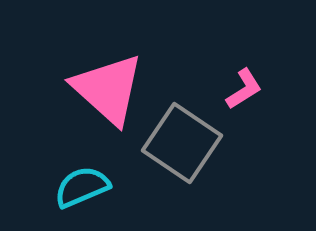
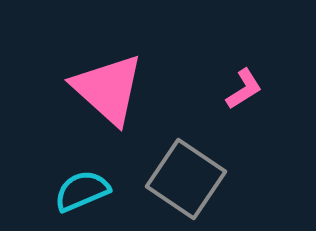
gray square: moved 4 px right, 36 px down
cyan semicircle: moved 4 px down
